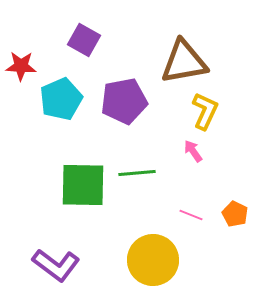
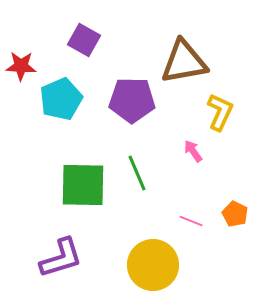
purple pentagon: moved 8 px right, 1 px up; rotated 12 degrees clockwise
yellow L-shape: moved 15 px right, 1 px down
green line: rotated 72 degrees clockwise
pink line: moved 6 px down
yellow circle: moved 5 px down
purple L-shape: moved 5 px right, 7 px up; rotated 54 degrees counterclockwise
